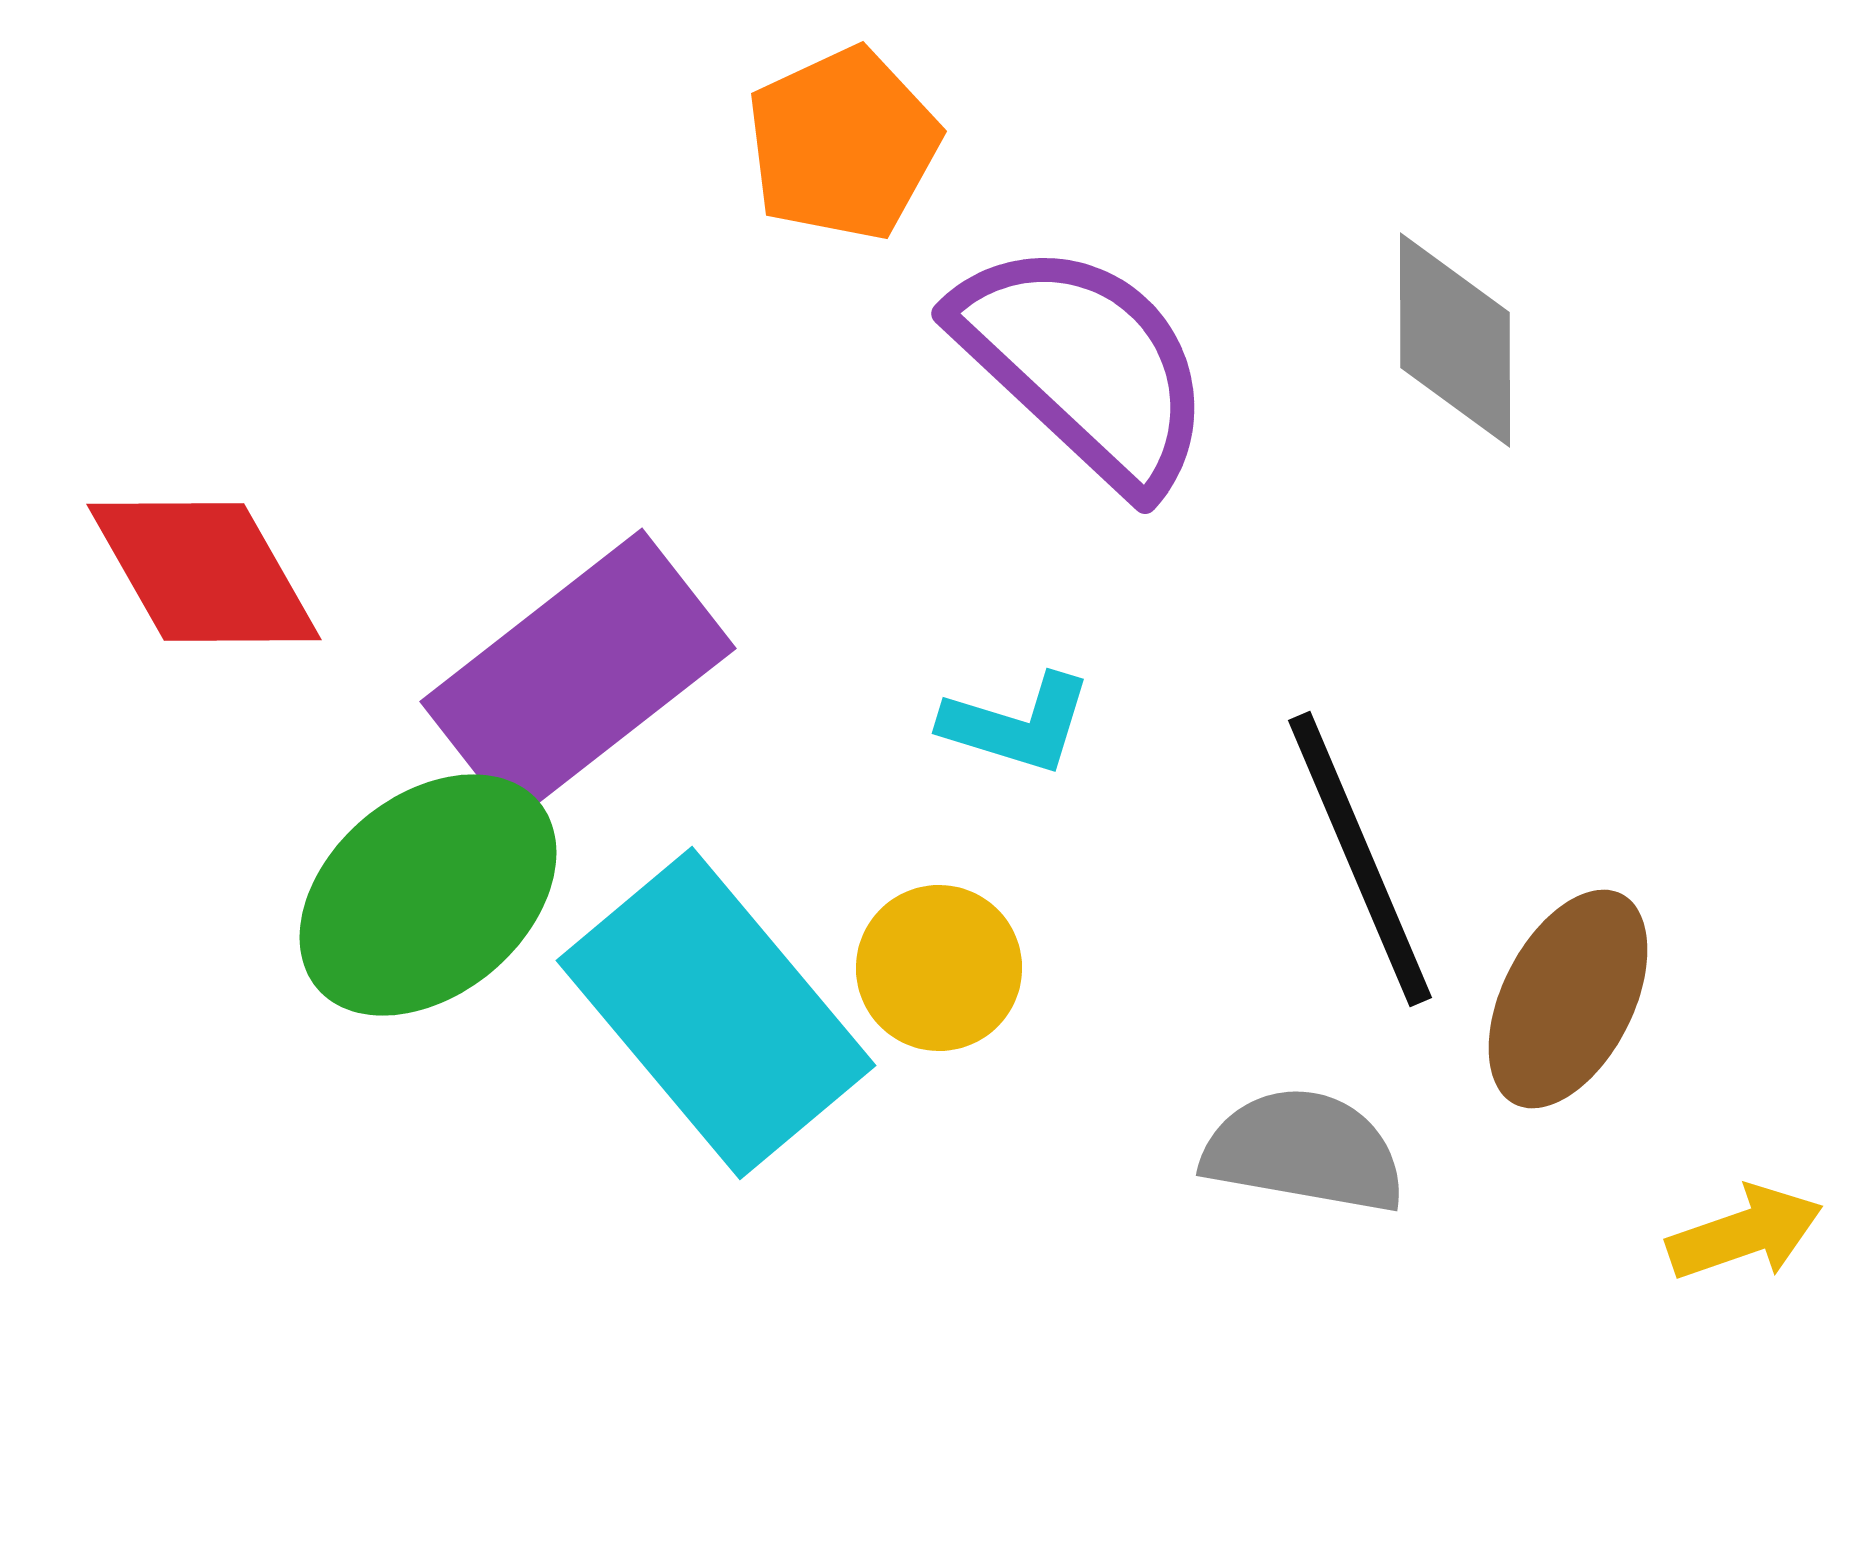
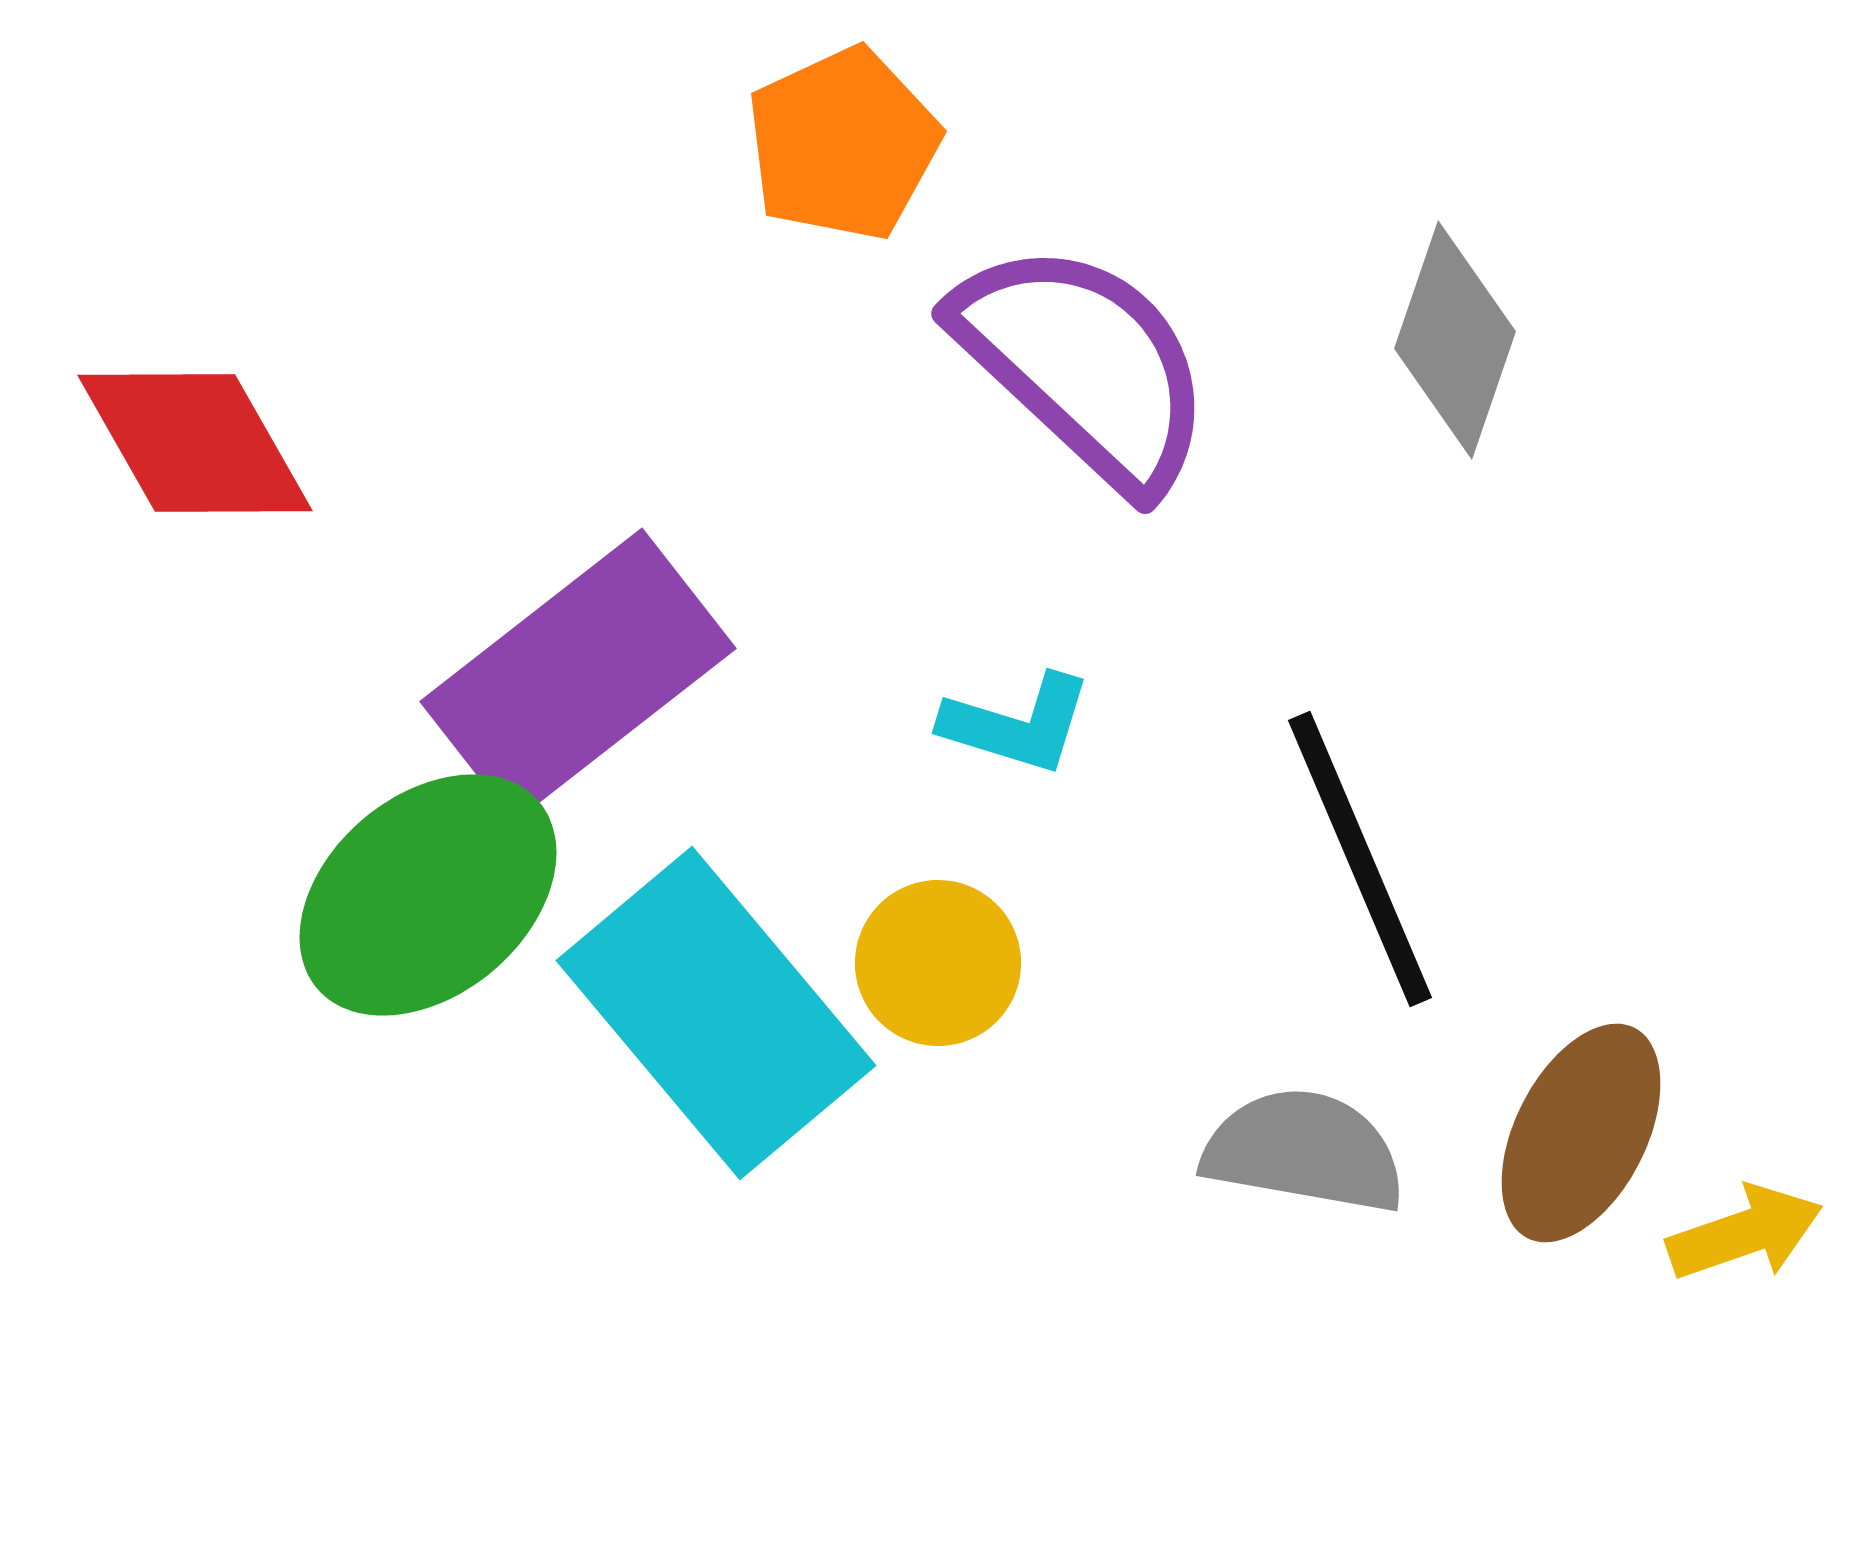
gray diamond: rotated 19 degrees clockwise
red diamond: moved 9 px left, 129 px up
yellow circle: moved 1 px left, 5 px up
brown ellipse: moved 13 px right, 134 px down
